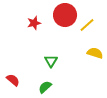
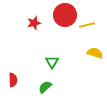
yellow line: rotated 28 degrees clockwise
green triangle: moved 1 px right, 1 px down
red semicircle: rotated 48 degrees clockwise
